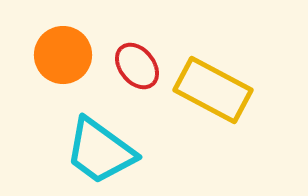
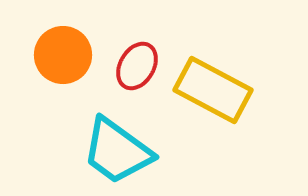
red ellipse: rotated 69 degrees clockwise
cyan trapezoid: moved 17 px right
